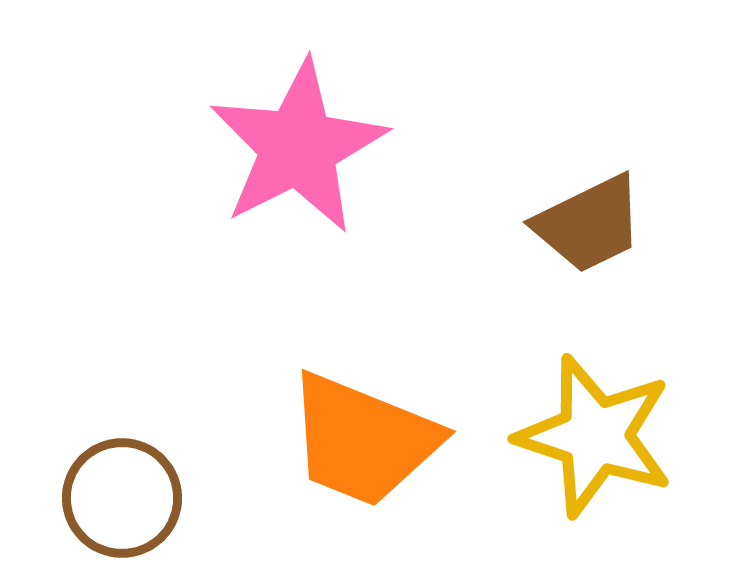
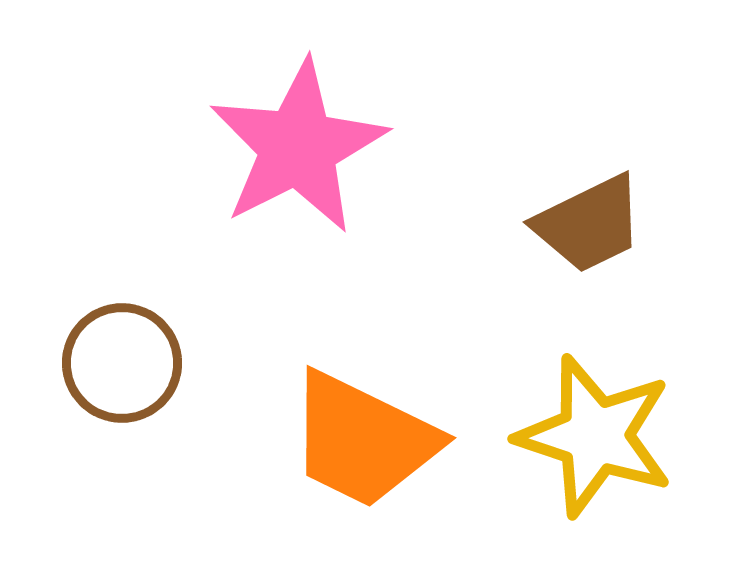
orange trapezoid: rotated 4 degrees clockwise
brown circle: moved 135 px up
